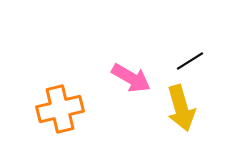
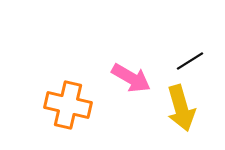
orange cross: moved 8 px right, 4 px up; rotated 27 degrees clockwise
